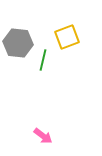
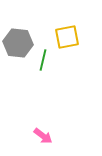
yellow square: rotated 10 degrees clockwise
